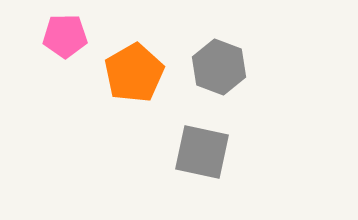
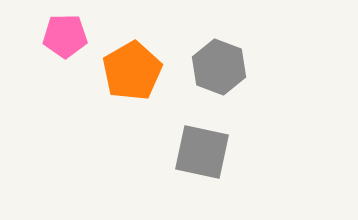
orange pentagon: moved 2 px left, 2 px up
